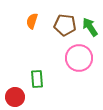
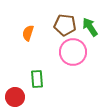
orange semicircle: moved 4 px left, 12 px down
pink circle: moved 6 px left, 6 px up
